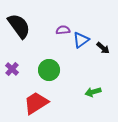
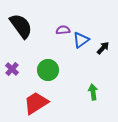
black semicircle: moved 2 px right
black arrow: rotated 88 degrees counterclockwise
green circle: moved 1 px left
green arrow: rotated 98 degrees clockwise
